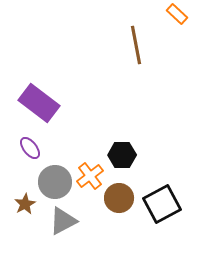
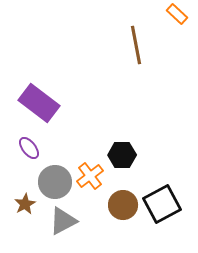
purple ellipse: moved 1 px left
brown circle: moved 4 px right, 7 px down
